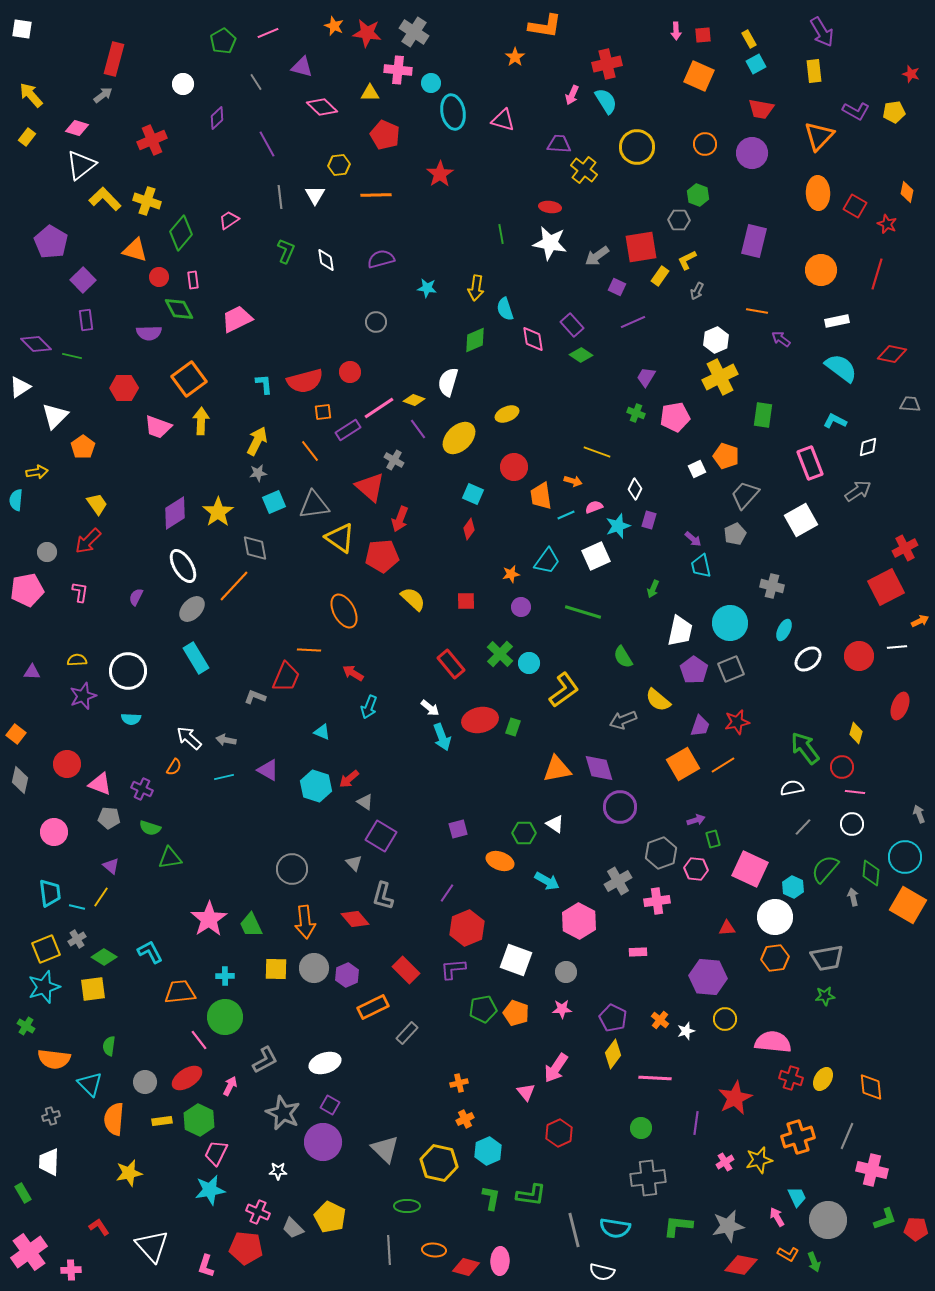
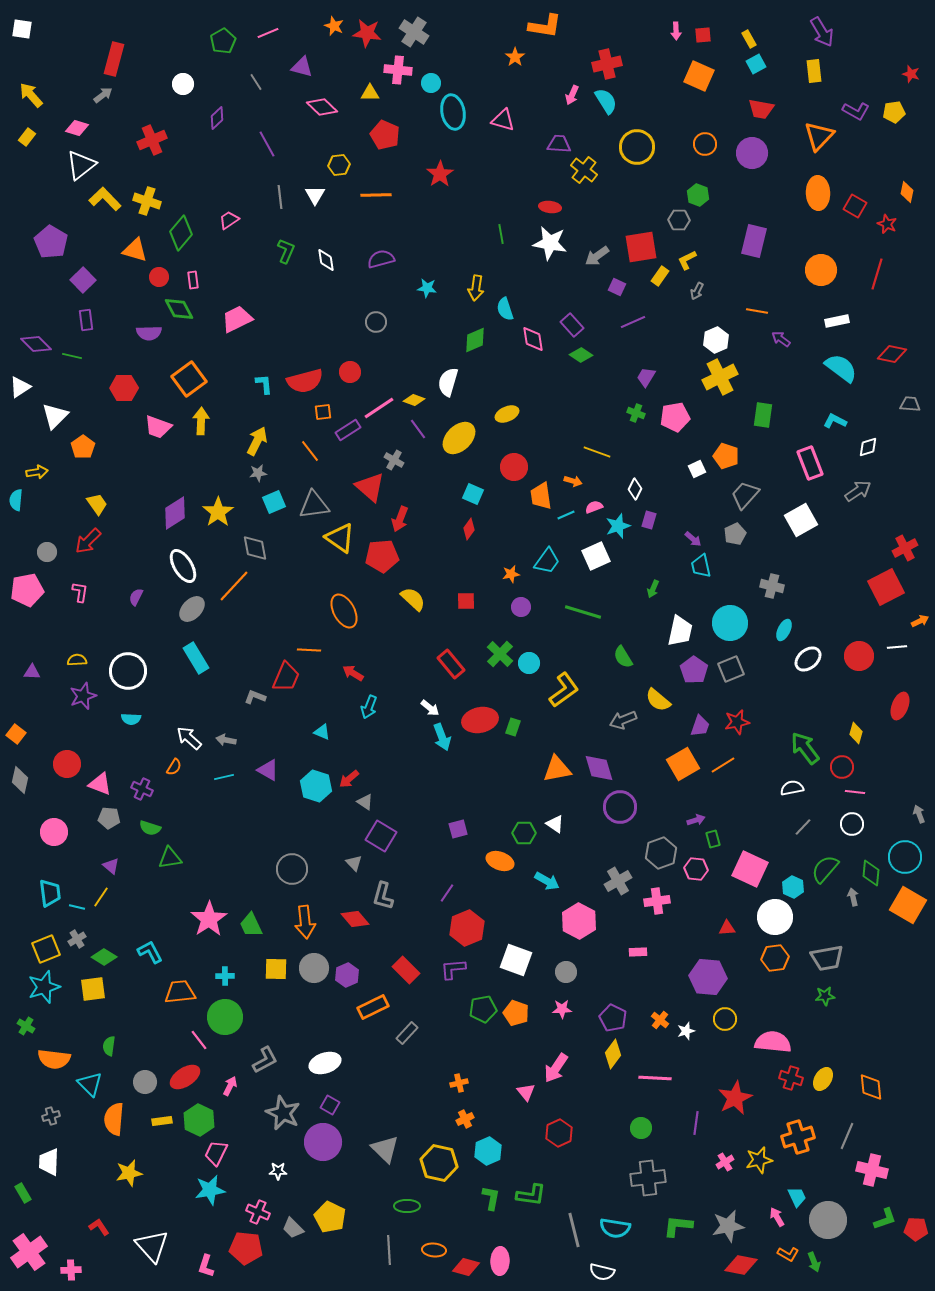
red ellipse at (187, 1078): moved 2 px left, 1 px up
